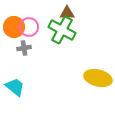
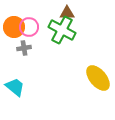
yellow ellipse: rotated 36 degrees clockwise
